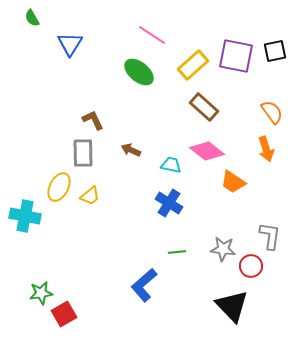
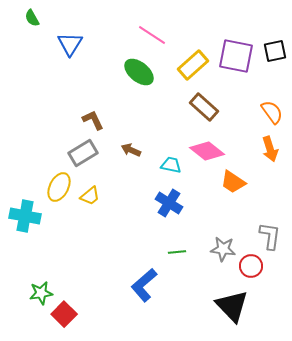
orange arrow: moved 4 px right
gray rectangle: rotated 60 degrees clockwise
red square: rotated 15 degrees counterclockwise
